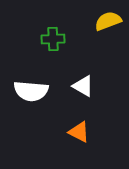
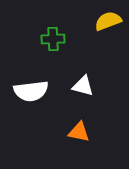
white triangle: rotated 15 degrees counterclockwise
white semicircle: rotated 12 degrees counterclockwise
orange triangle: rotated 15 degrees counterclockwise
